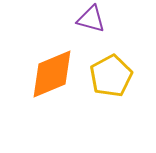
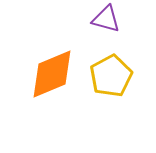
purple triangle: moved 15 px right
